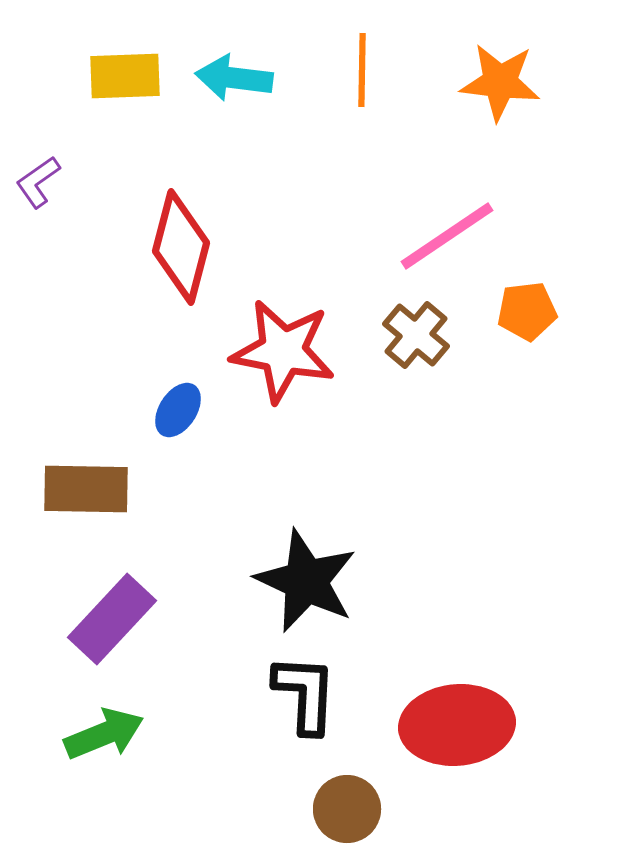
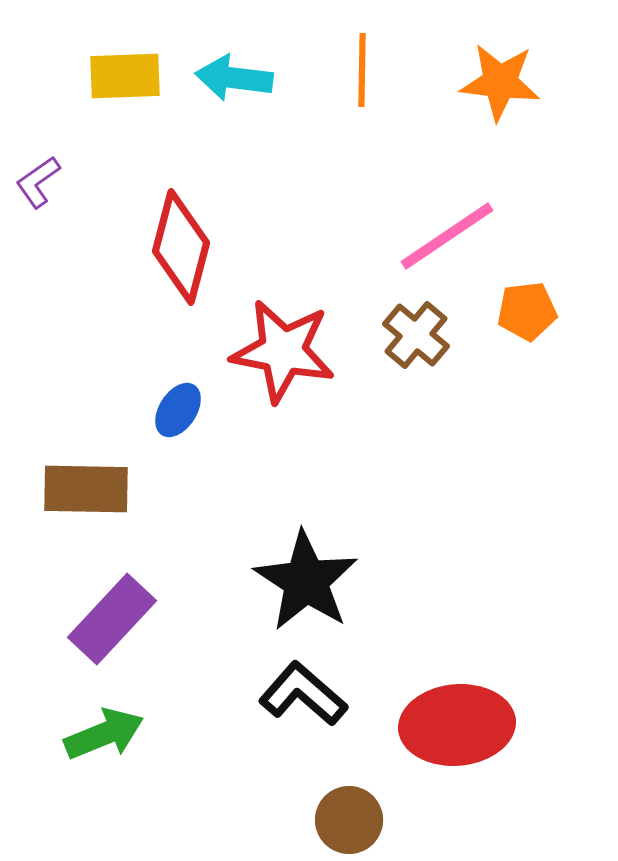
black star: rotated 8 degrees clockwise
black L-shape: moved 2 px left; rotated 52 degrees counterclockwise
brown circle: moved 2 px right, 11 px down
